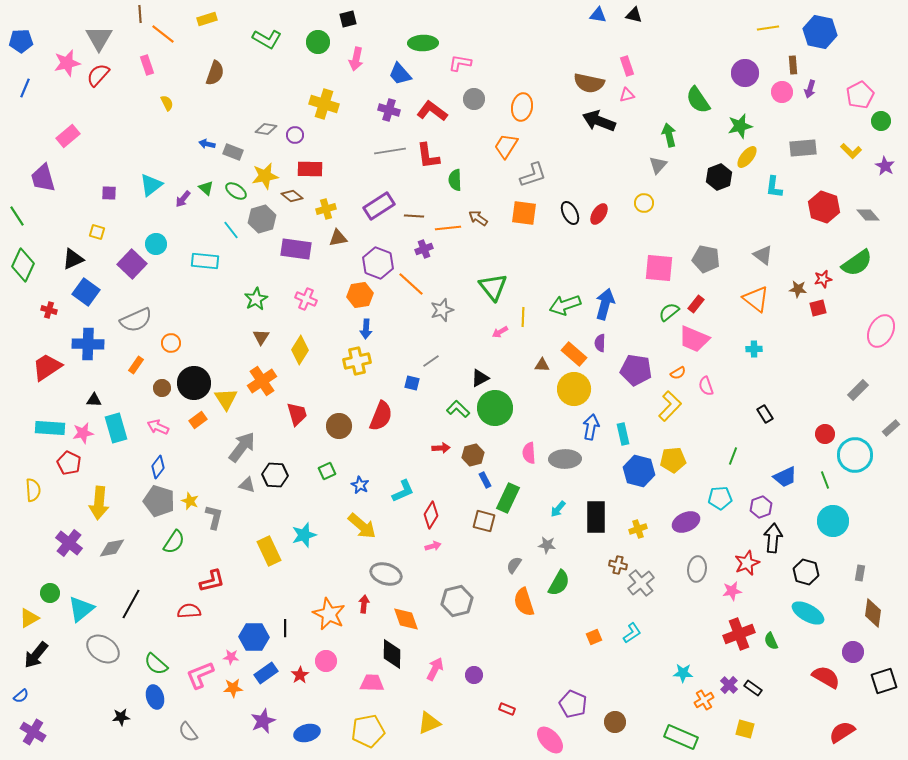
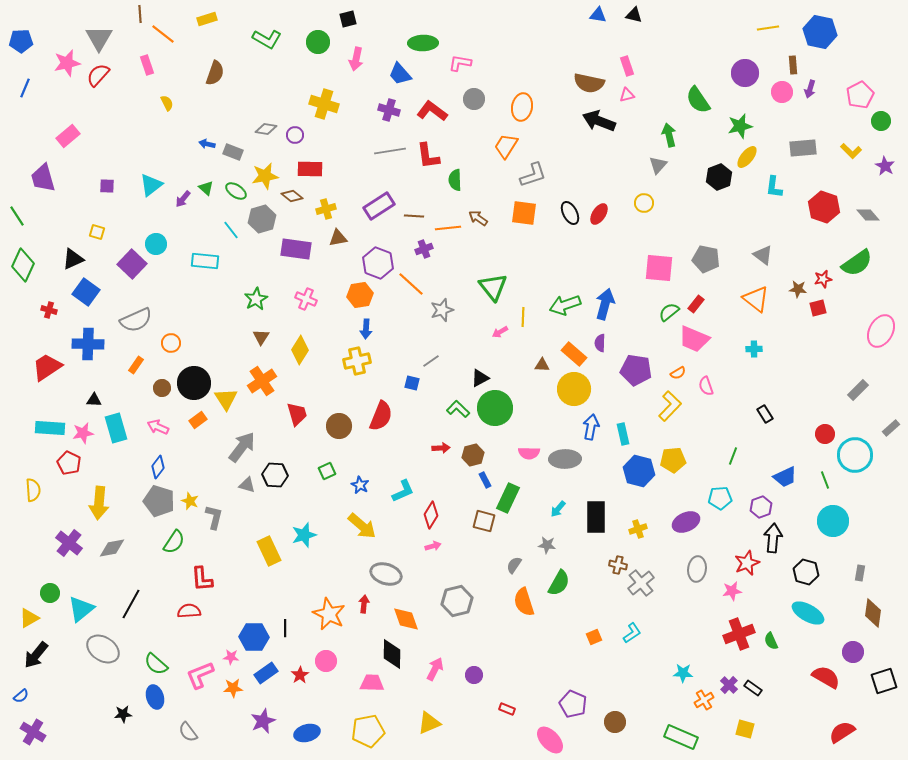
purple square at (109, 193): moved 2 px left, 7 px up
pink semicircle at (529, 453): rotated 85 degrees counterclockwise
red L-shape at (212, 581): moved 10 px left, 2 px up; rotated 100 degrees clockwise
black star at (121, 717): moved 2 px right, 3 px up
